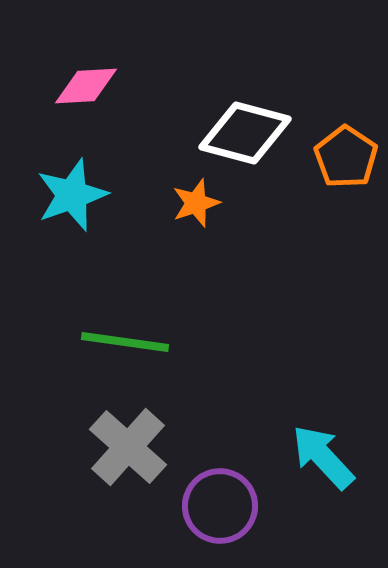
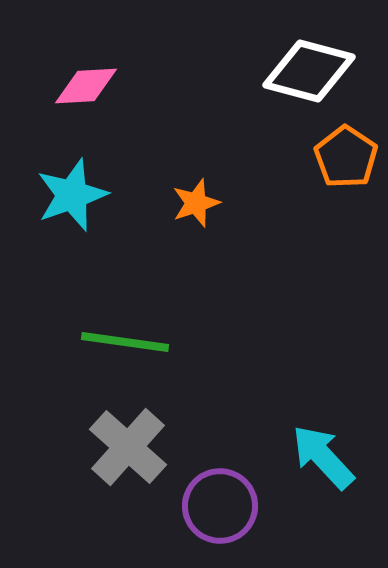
white diamond: moved 64 px right, 62 px up
